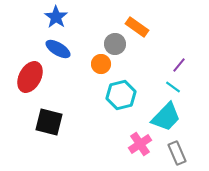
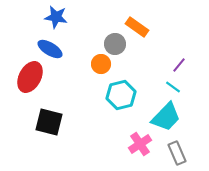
blue star: rotated 25 degrees counterclockwise
blue ellipse: moved 8 px left
